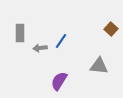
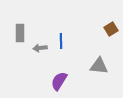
brown square: rotated 16 degrees clockwise
blue line: rotated 35 degrees counterclockwise
